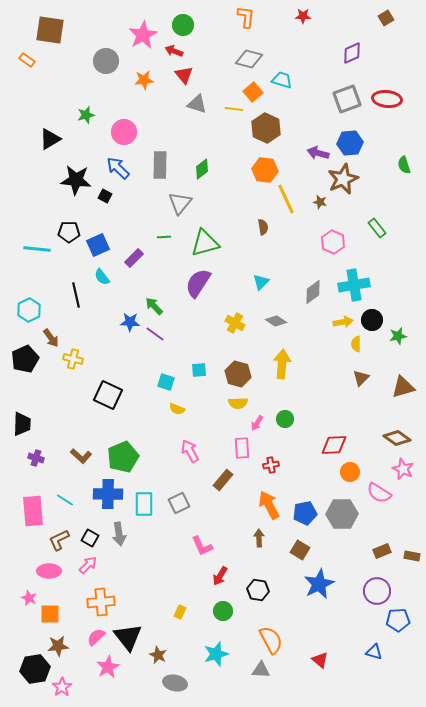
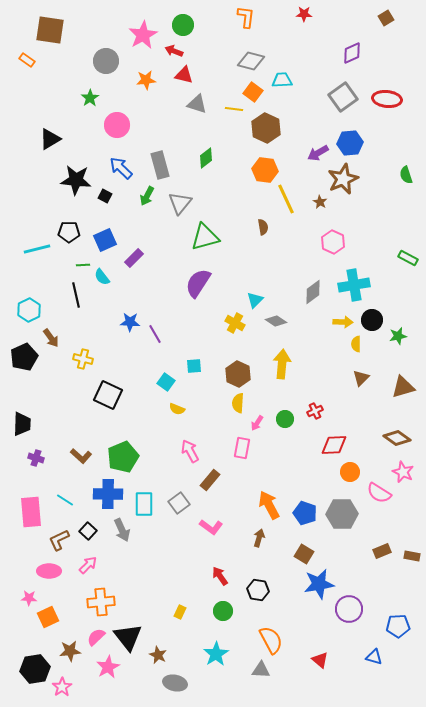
red star at (303, 16): moved 1 px right, 2 px up
gray diamond at (249, 59): moved 2 px right, 2 px down
red triangle at (184, 75): rotated 36 degrees counterclockwise
orange star at (144, 80): moved 2 px right
cyan trapezoid at (282, 80): rotated 20 degrees counterclockwise
orange square at (253, 92): rotated 12 degrees counterclockwise
gray square at (347, 99): moved 4 px left, 2 px up; rotated 16 degrees counterclockwise
green star at (86, 115): moved 4 px right, 17 px up; rotated 18 degrees counterclockwise
pink circle at (124, 132): moved 7 px left, 7 px up
purple arrow at (318, 153): rotated 45 degrees counterclockwise
gray rectangle at (160, 165): rotated 16 degrees counterclockwise
green semicircle at (404, 165): moved 2 px right, 10 px down
blue arrow at (118, 168): moved 3 px right
green diamond at (202, 169): moved 4 px right, 11 px up
brown star at (320, 202): rotated 16 degrees clockwise
green rectangle at (377, 228): moved 31 px right, 30 px down; rotated 24 degrees counterclockwise
green line at (164, 237): moved 81 px left, 28 px down
green triangle at (205, 243): moved 6 px up
blue square at (98, 245): moved 7 px right, 5 px up
cyan line at (37, 249): rotated 20 degrees counterclockwise
cyan triangle at (261, 282): moved 6 px left, 18 px down
green arrow at (154, 306): moved 7 px left, 110 px up; rotated 108 degrees counterclockwise
yellow arrow at (343, 322): rotated 12 degrees clockwise
purple line at (155, 334): rotated 24 degrees clockwise
black pentagon at (25, 359): moved 1 px left, 2 px up
yellow cross at (73, 359): moved 10 px right
cyan square at (199, 370): moved 5 px left, 4 px up
brown hexagon at (238, 374): rotated 10 degrees clockwise
cyan square at (166, 382): rotated 18 degrees clockwise
yellow semicircle at (238, 403): rotated 96 degrees clockwise
pink rectangle at (242, 448): rotated 15 degrees clockwise
red cross at (271, 465): moved 44 px right, 54 px up; rotated 14 degrees counterclockwise
pink star at (403, 469): moved 3 px down
brown rectangle at (223, 480): moved 13 px left
gray square at (179, 503): rotated 10 degrees counterclockwise
pink rectangle at (33, 511): moved 2 px left, 1 px down
blue pentagon at (305, 513): rotated 30 degrees clockwise
gray arrow at (119, 534): moved 3 px right, 4 px up; rotated 15 degrees counterclockwise
black square at (90, 538): moved 2 px left, 7 px up; rotated 12 degrees clockwise
brown arrow at (259, 538): rotated 18 degrees clockwise
pink L-shape at (202, 546): moved 9 px right, 19 px up; rotated 30 degrees counterclockwise
brown square at (300, 550): moved 4 px right, 4 px down
red arrow at (220, 576): rotated 114 degrees clockwise
blue star at (319, 584): rotated 16 degrees clockwise
purple circle at (377, 591): moved 28 px left, 18 px down
pink star at (29, 598): rotated 21 degrees counterclockwise
orange square at (50, 614): moved 2 px left, 3 px down; rotated 25 degrees counterclockwise
blue pentagon at (398, 620): moved 6 px down
brown star at (58, 646): moved 12 px right, 5 px down
blue triangle at (374, 652): moved 5 px down
cyan star at (216, 654): rotated 15 degrees counterclockwise
